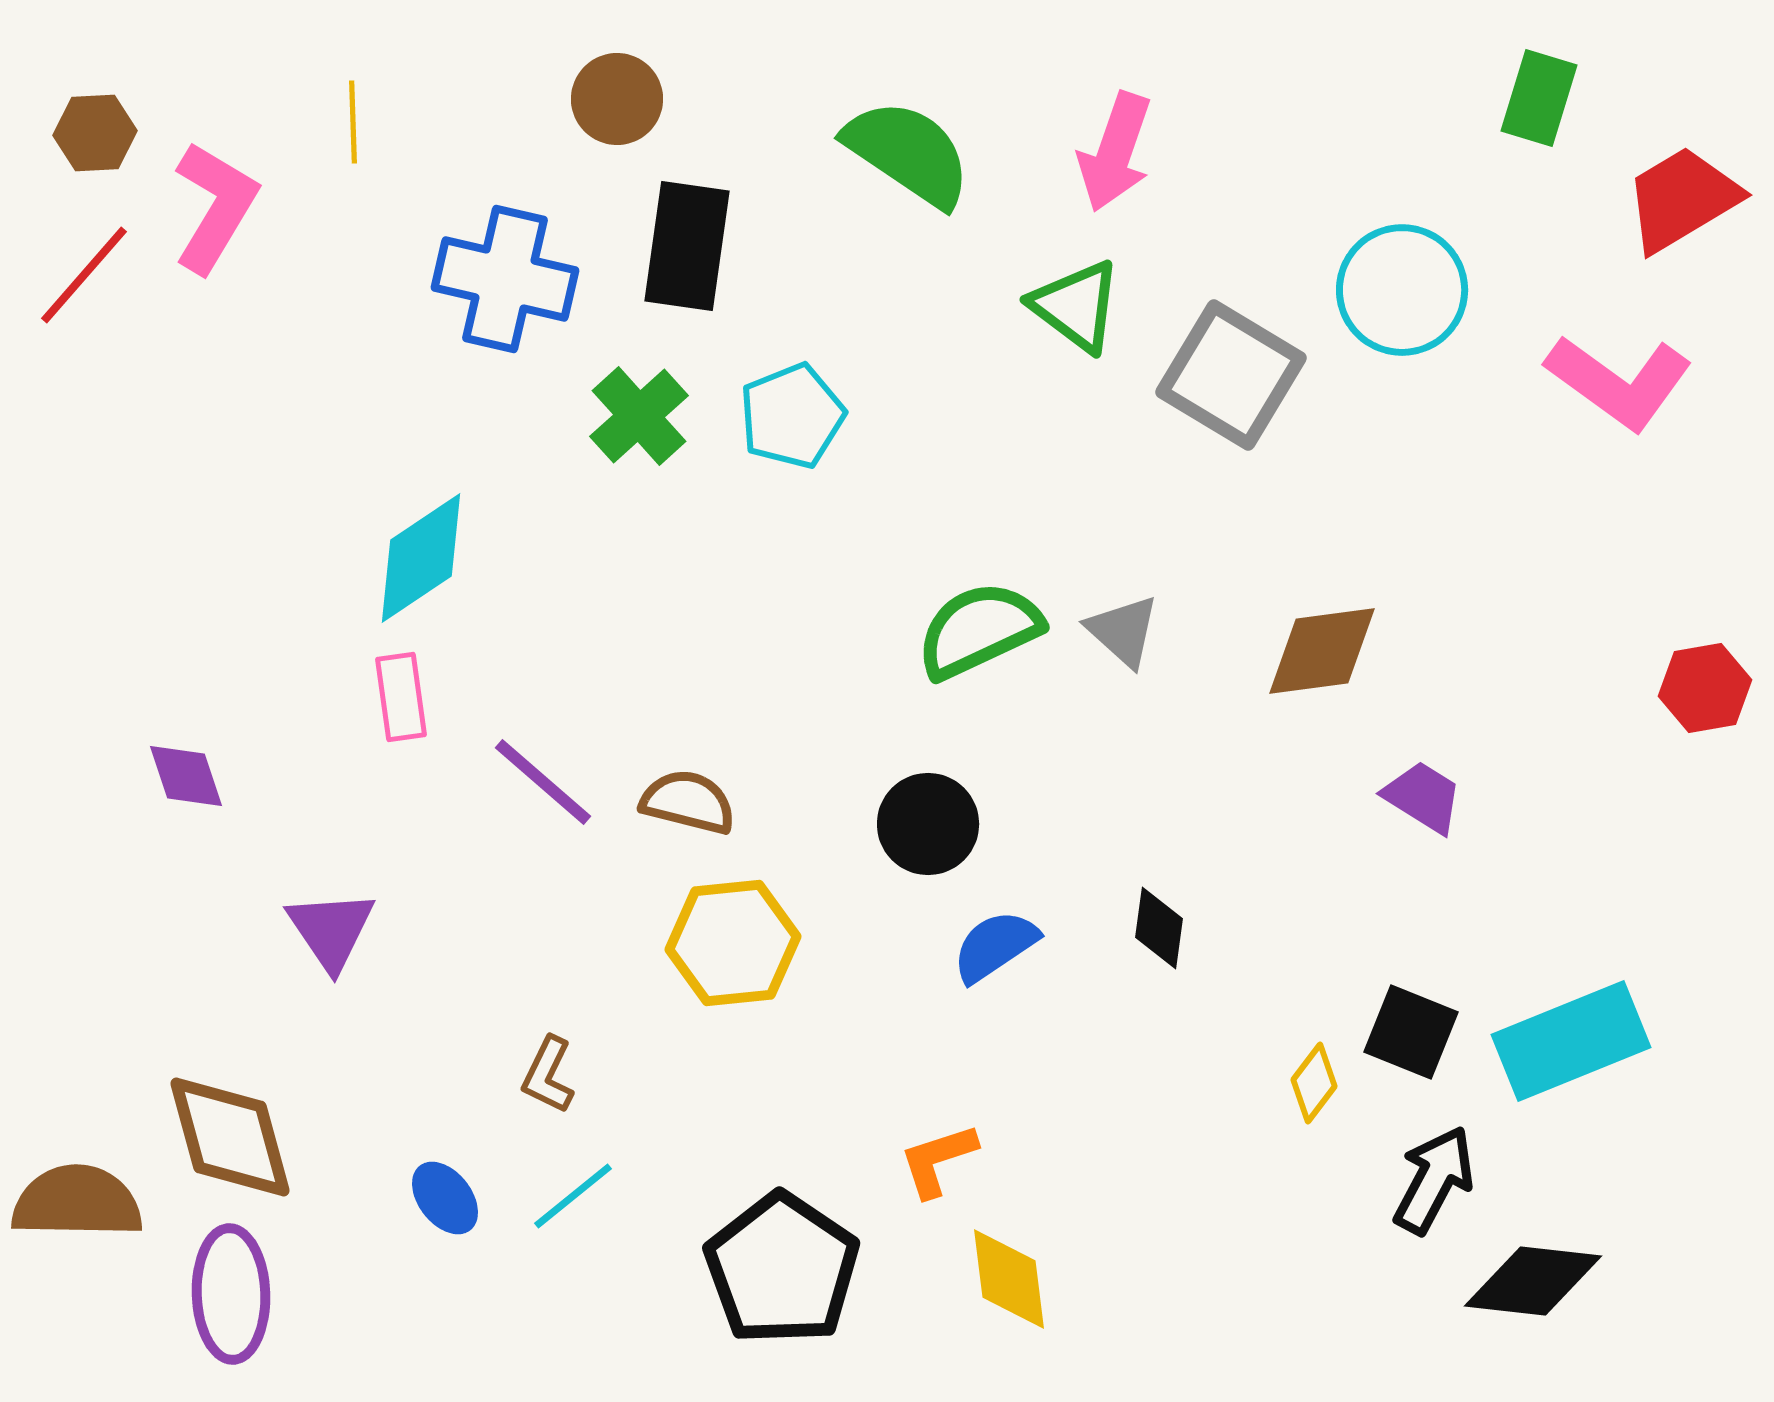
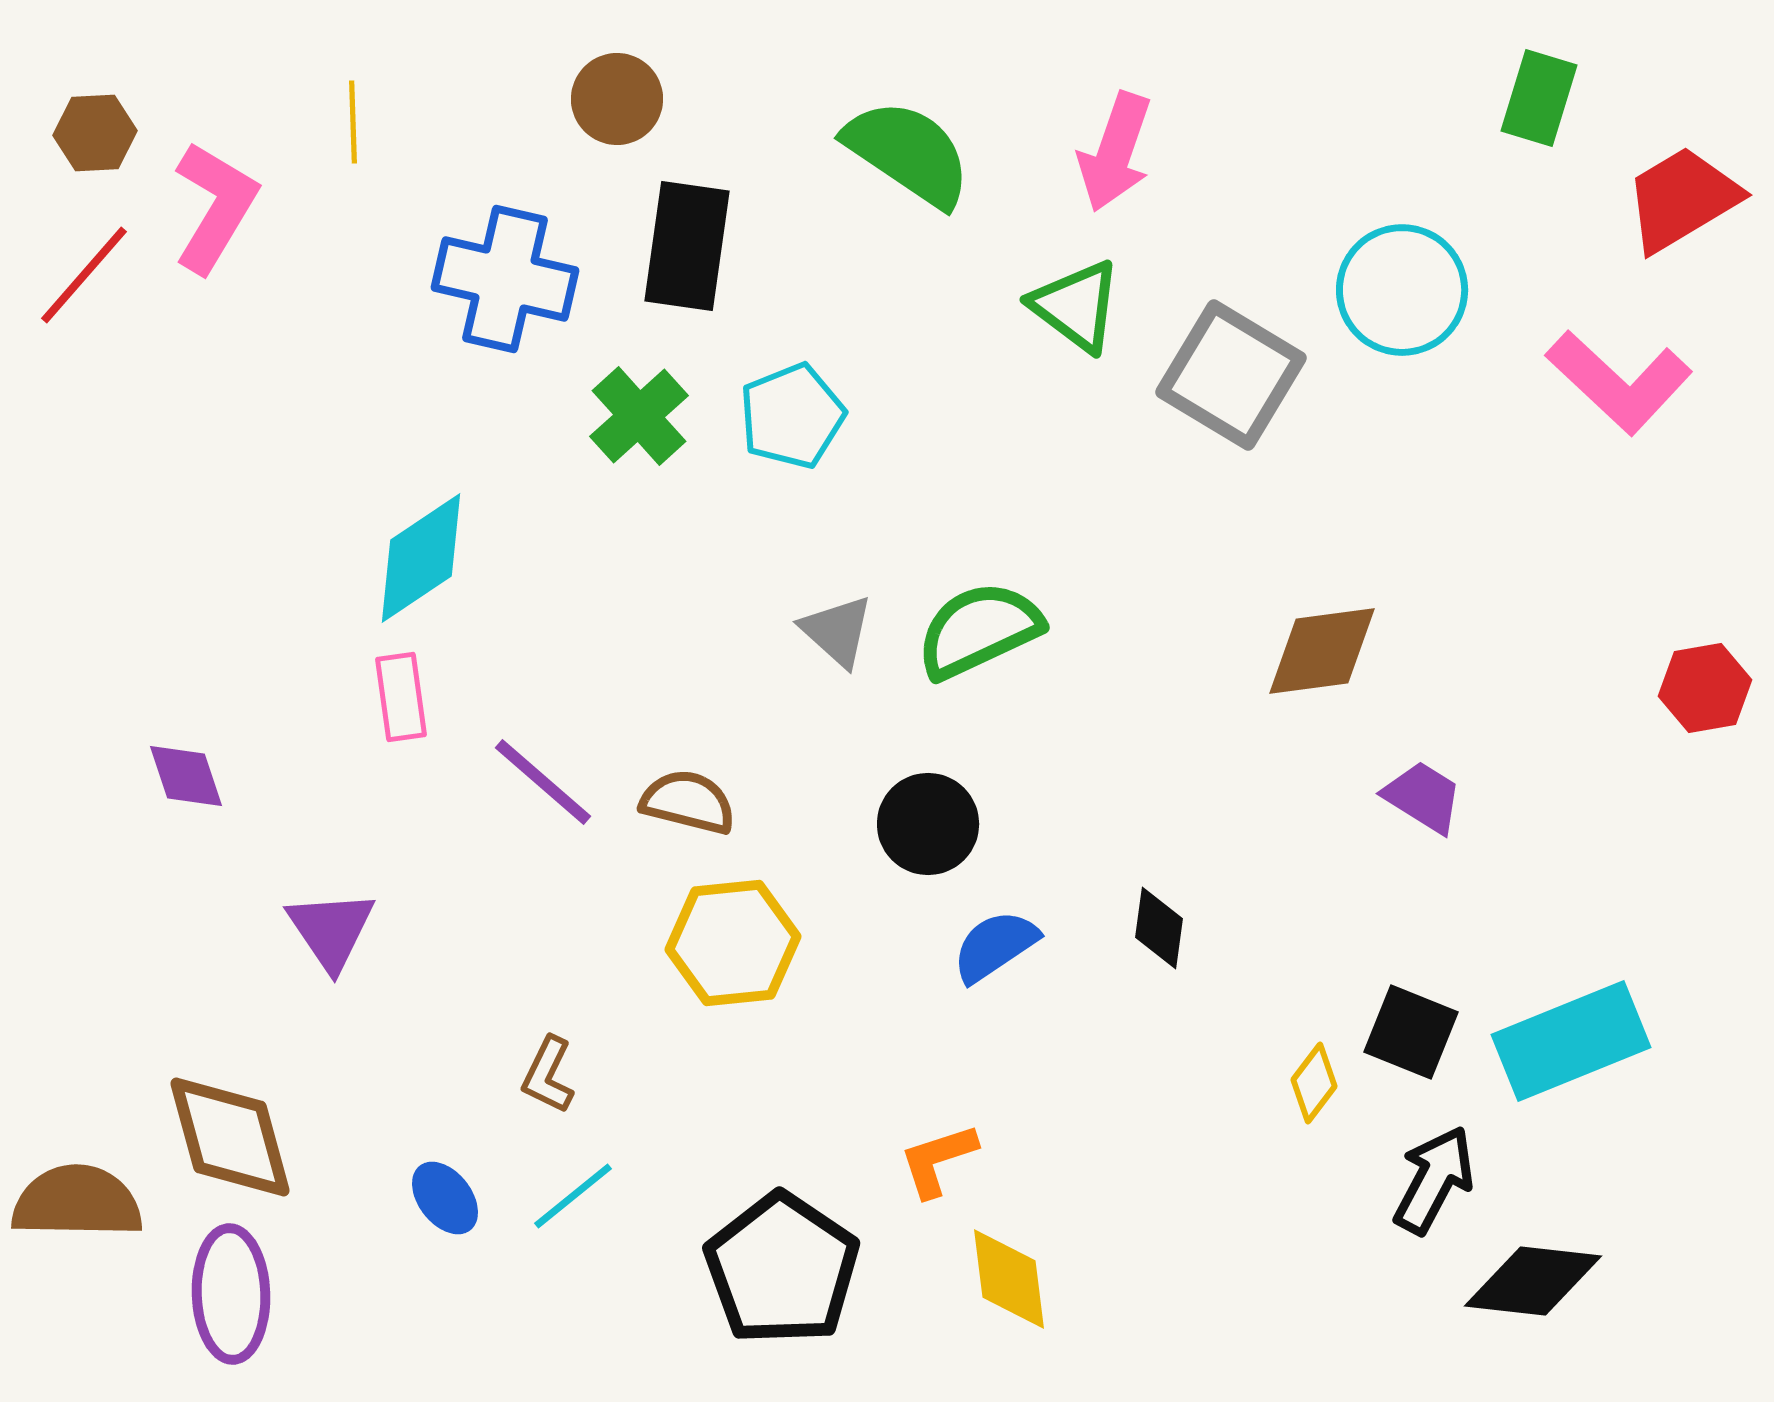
pink L-shape at (1619, 382): rotated 7 degrees clockwise
gray triangle at (1123, 631): moved 286 px left
